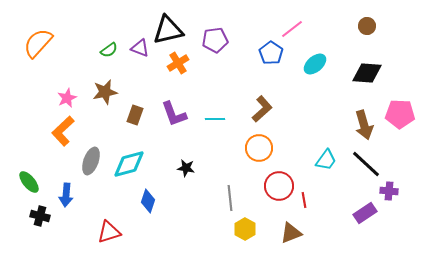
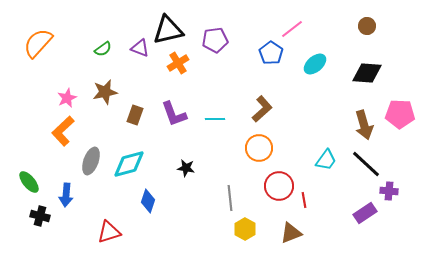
green semicircle: moved 6 px left, 1 px up
